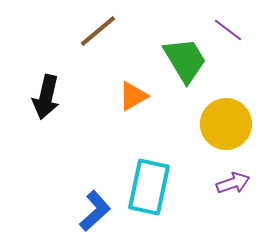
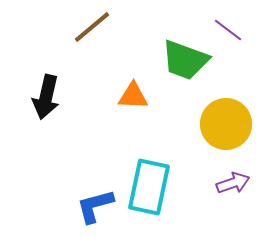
brown line: moved 6 px left, 4 px up
green trapezoid: rotated 141 degrees clockwise
orange triangle: rotated 32 degrees clockwise
blue L-shape: moved 5 px up; rotated 153 degrees counterclockwise
